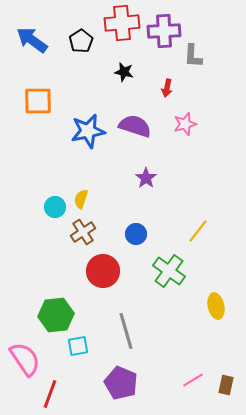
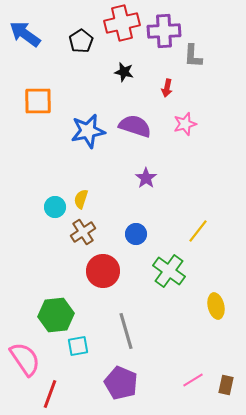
red cross: rotated 8 degrees counterclockwise
blue arrow: moved 7 px left, 6 px up
